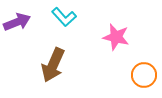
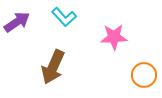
purple arrow: rotated 12 degrees counterclockwise
pink star: moved 2 px left; rotated 16 degrees counterclockwise
brown arrow: moved 2 px down
